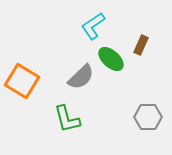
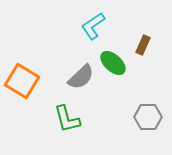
brown rectangle: moved 2 px right
green ellipse: moved 2 px right, 4 px down
